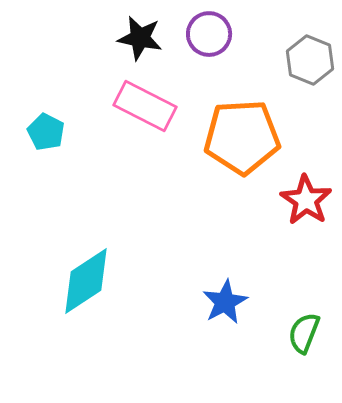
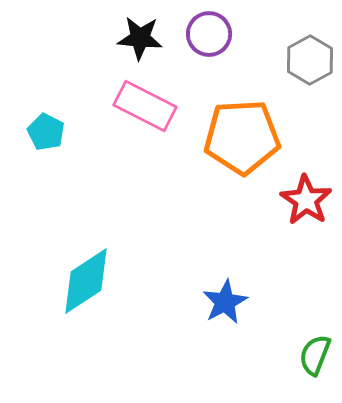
black star: rotated 6 degrees counterclockwise
gray hexagon: rotated 9 degrees clockwise
green semicircle: moved 11 px right, 22 px down
